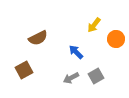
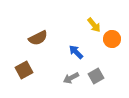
yellow arrow: rotated 77 degrees counterclockwise
orange circle: moved 4 px left
